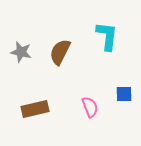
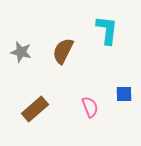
cyan L-shape: moved 6 px up
brown semicircle: moved 3 px right, 1 px up
brown rectangle: rotated 28 degrees counterclockwise
